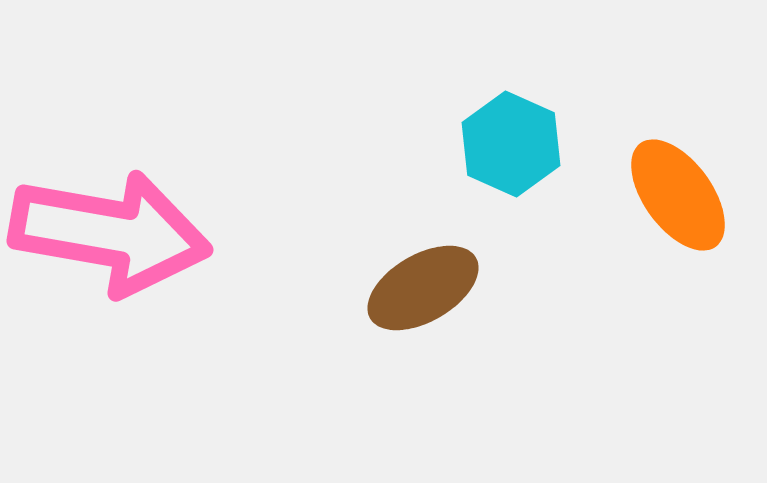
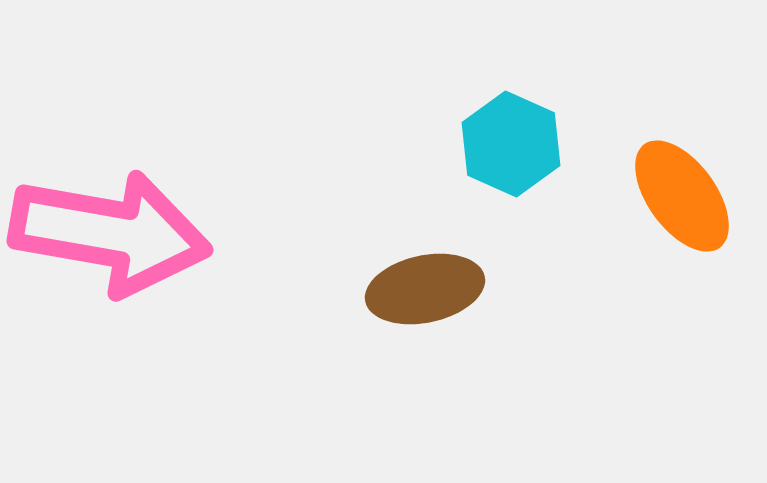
orange ellipse: moved 4 px right, 1 px down
brown ellipse: moved 2 px right, 1 px down; rotated 18 degrees clockwise
